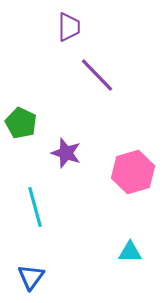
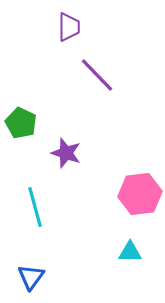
pink hexagon: moved 7 px right, 22 px down; rotated 9 degrees clockwise
